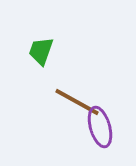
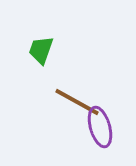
green trapezoid: moved 1 px up
